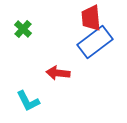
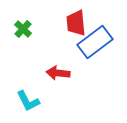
red trapezoid: moved 15 px left, 5 px down
